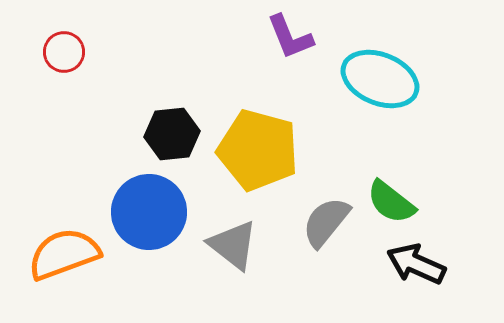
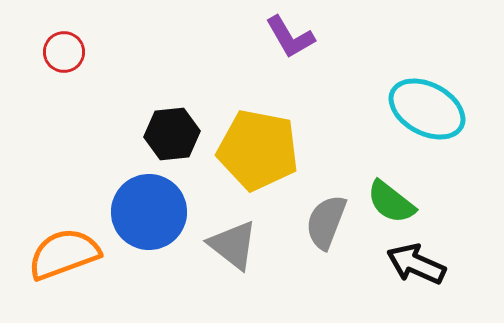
purple L-shape: rotated 8 degrees counterclockwise
cyan ellipse: moved 47 px right, 30 px down; rotated 6 degrees clockwise
yellow pentagon: rotated 4 degrees counterclockwise
gray semicircle: rotated 18 degrees counterclockwise
